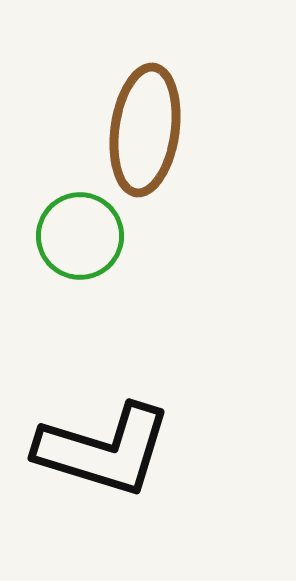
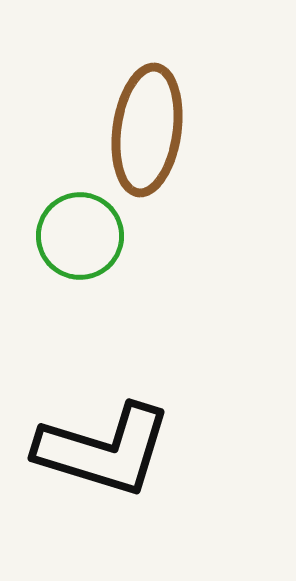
brown ellipse: moved 2 px right
